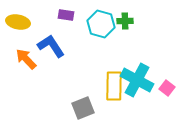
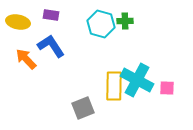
purple rectangle: moved 15 px left
pink square: rotated 35 degrees counterclockwise
